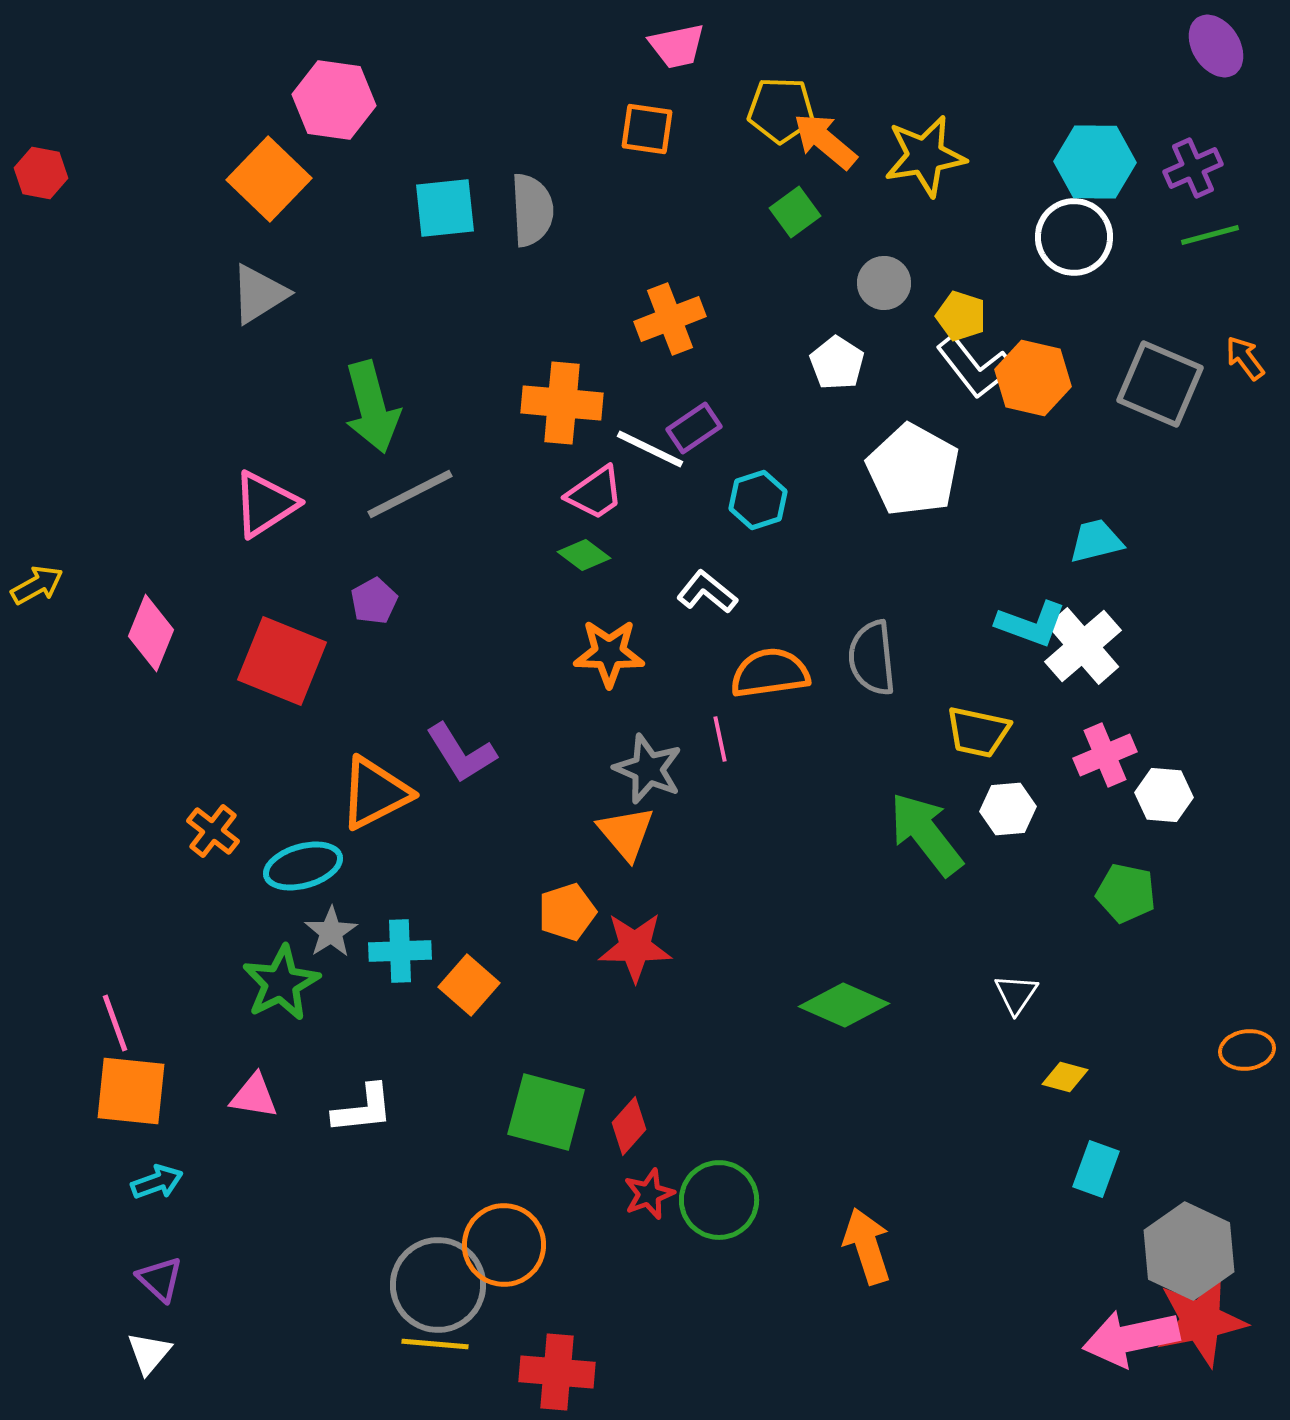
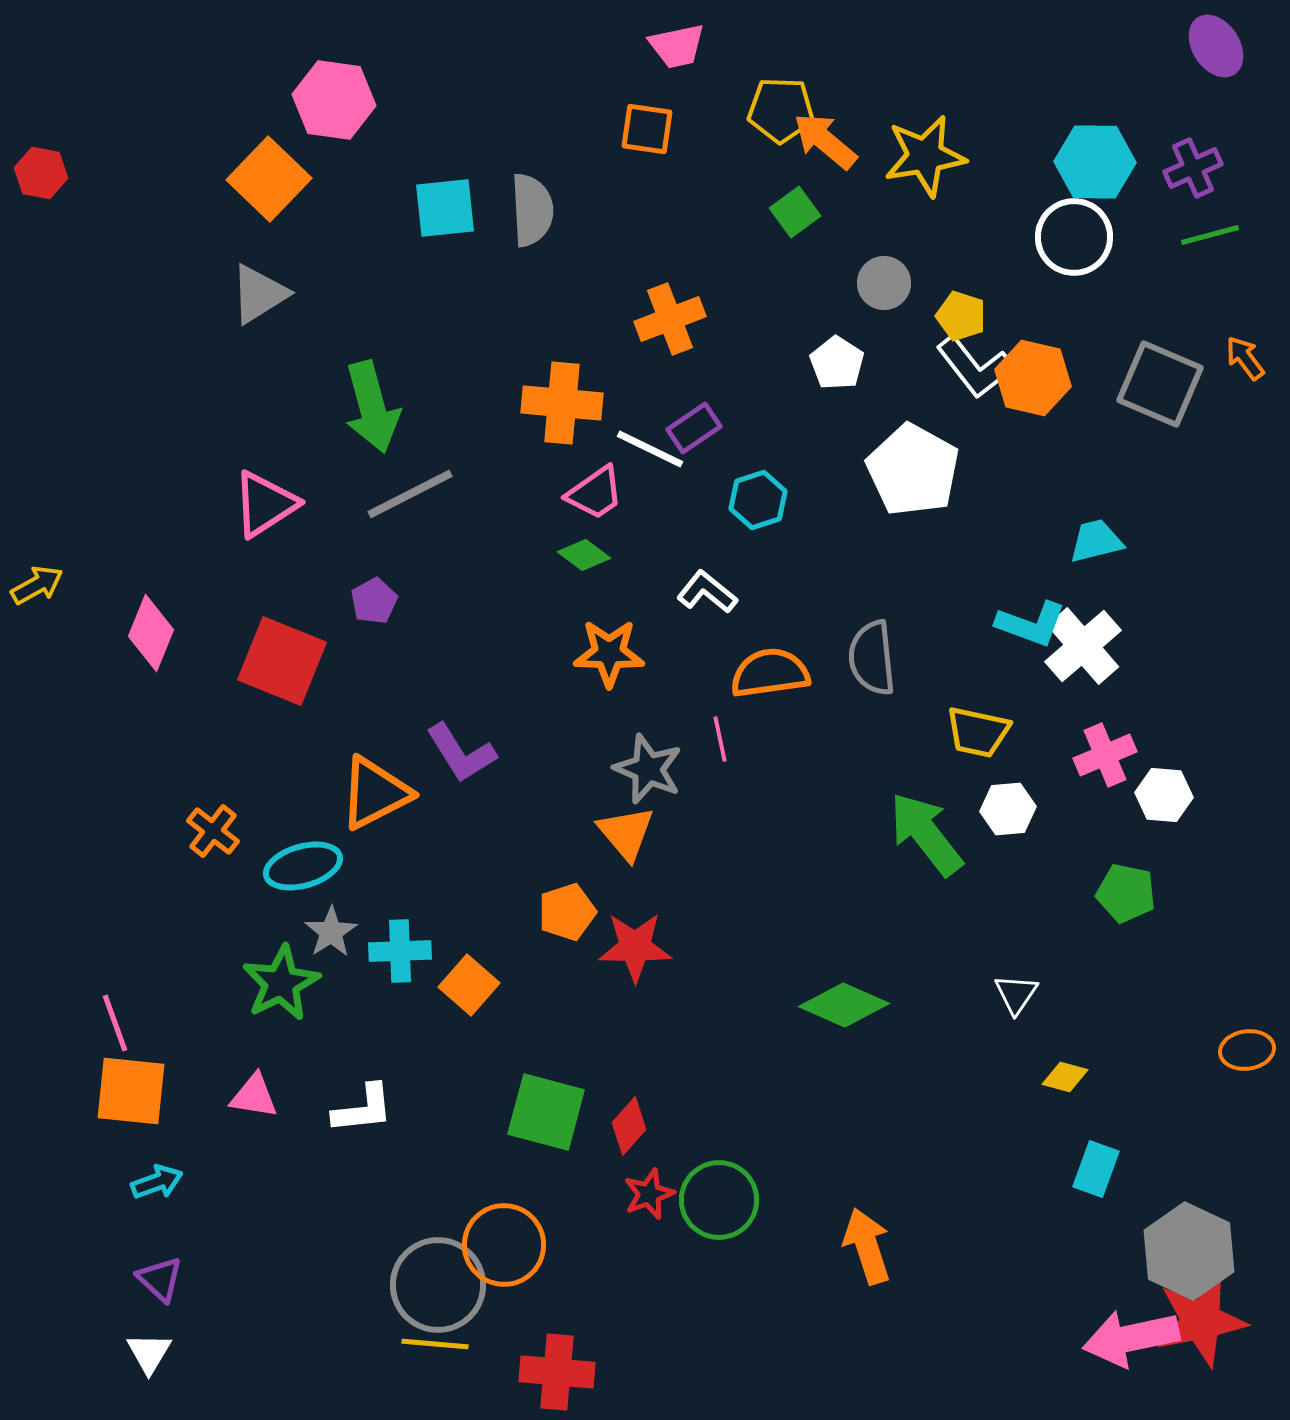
white triangle at (149, 1353): rotated 9 degrees counterclockwise
